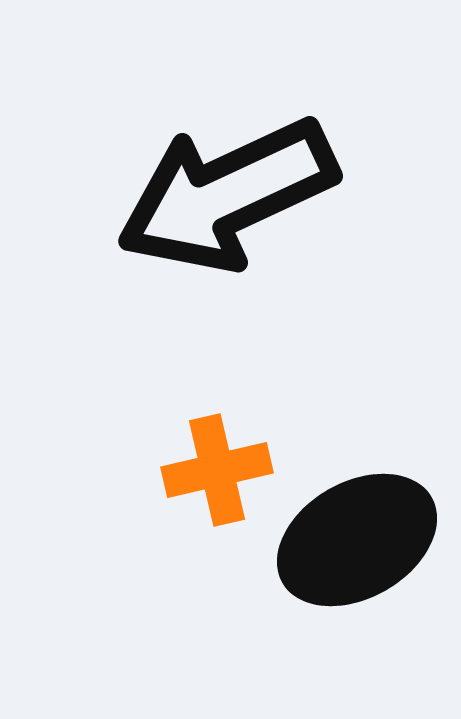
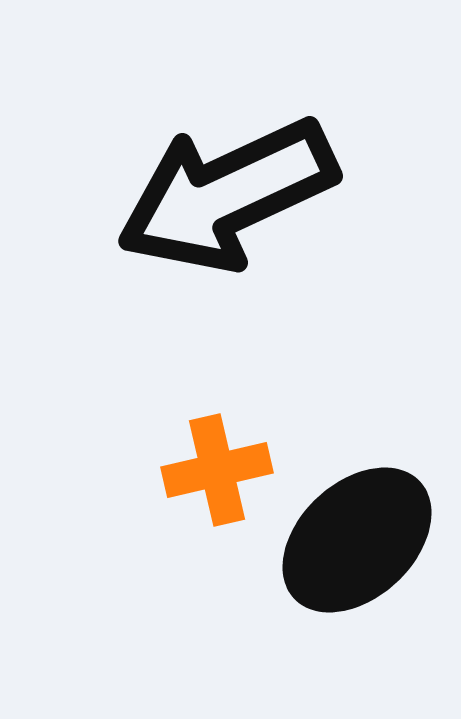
black ellipse: rotated 13 degrees counterclockwise
